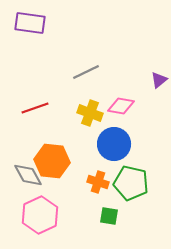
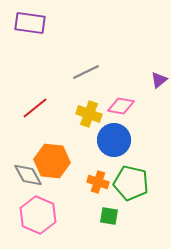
red line: rotated 20 degrees counterclockwise
yellow cross: moved 1 px left, 1 px down
blue circle: moved 4 px up
pink hexagon: moved 2 px left; rotated 12 degrees counterclockwise
